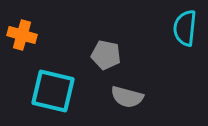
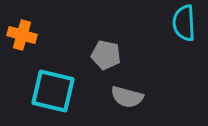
cyan semicircle: moved 1 px left, 5 px up; rotated 9 degrees counterclockwise
